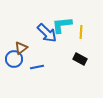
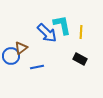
cyan L-shape: rotated 85 degrees clockwise
blue circle: moved 3 px left, 3 px up
